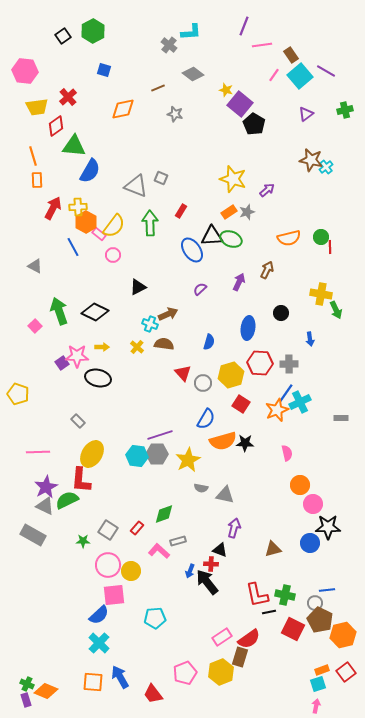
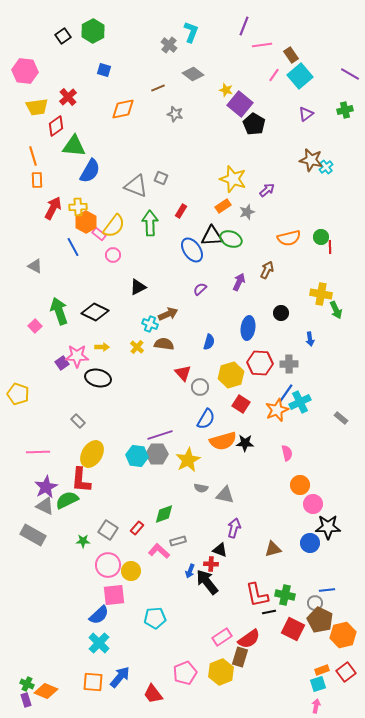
cyan L-shape at (191, 32): rotated 65 degrees counterclockwise
purple line at (326, 71): moved 24 px right, 3 px down
orange rectangle at (229, 212): moved 6 px left, 6 px up
gray circle at (203, 383): moved 3 px left, 4 px down
gray rectangle at (341, 418): rotated 40 degrees clockwise
blue arrow at (120, 677): rotated 70 degrees clockwise
